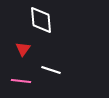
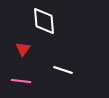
white diamond: moved 3 px right, 1 px down
white line: moved 12 px right
